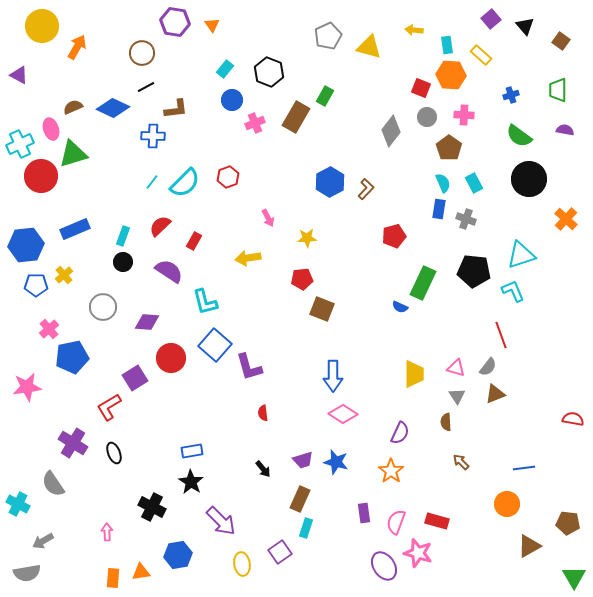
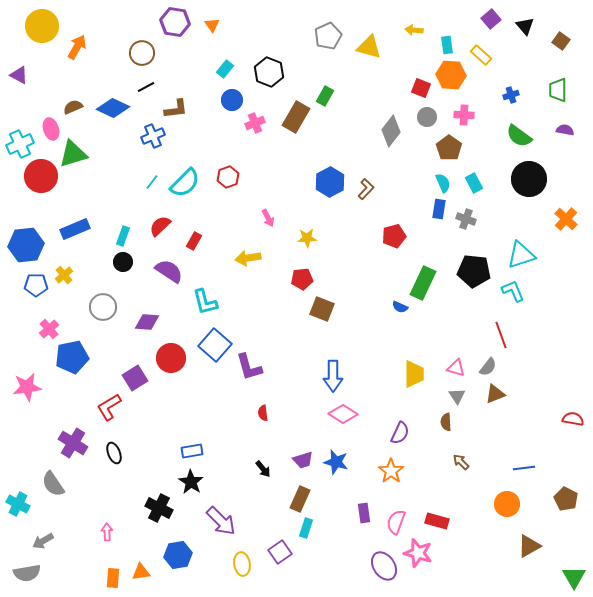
blue cross at (153, 136): rotated 25 degrees counterclockwise
black cross at (152, 507): moved 7 px right, 1 px down
brown pentagon at (568, 523): moved 2 px left, 24 px up; rotated 20 degrees clockwise
